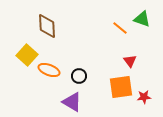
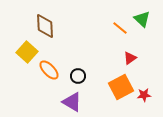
green triangle: rotated 24 degrees clockwise
brown diamond: moved 2 px left
yellow square: moved 3 px up
red triangle: moved 3 px up; rotated 32 degrees clockwise
orange ellipse: rotated 25 degrees clockwise
black circle: moved 1 px left
orange square: rotated 20 degrees counterclockwise
red star: moved 2 px up
